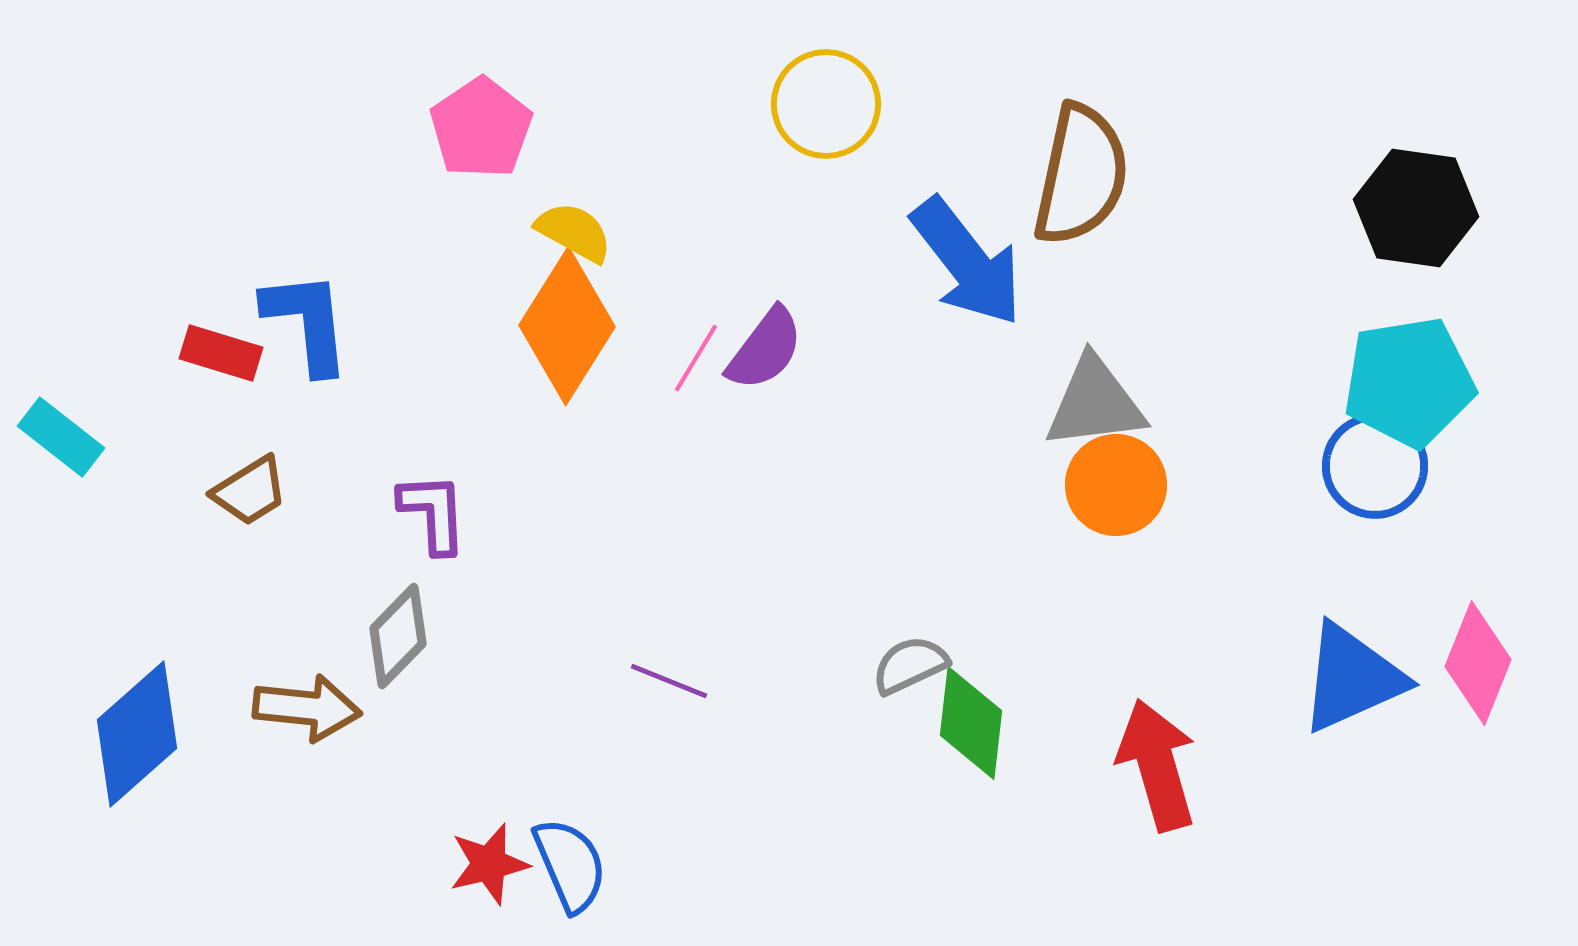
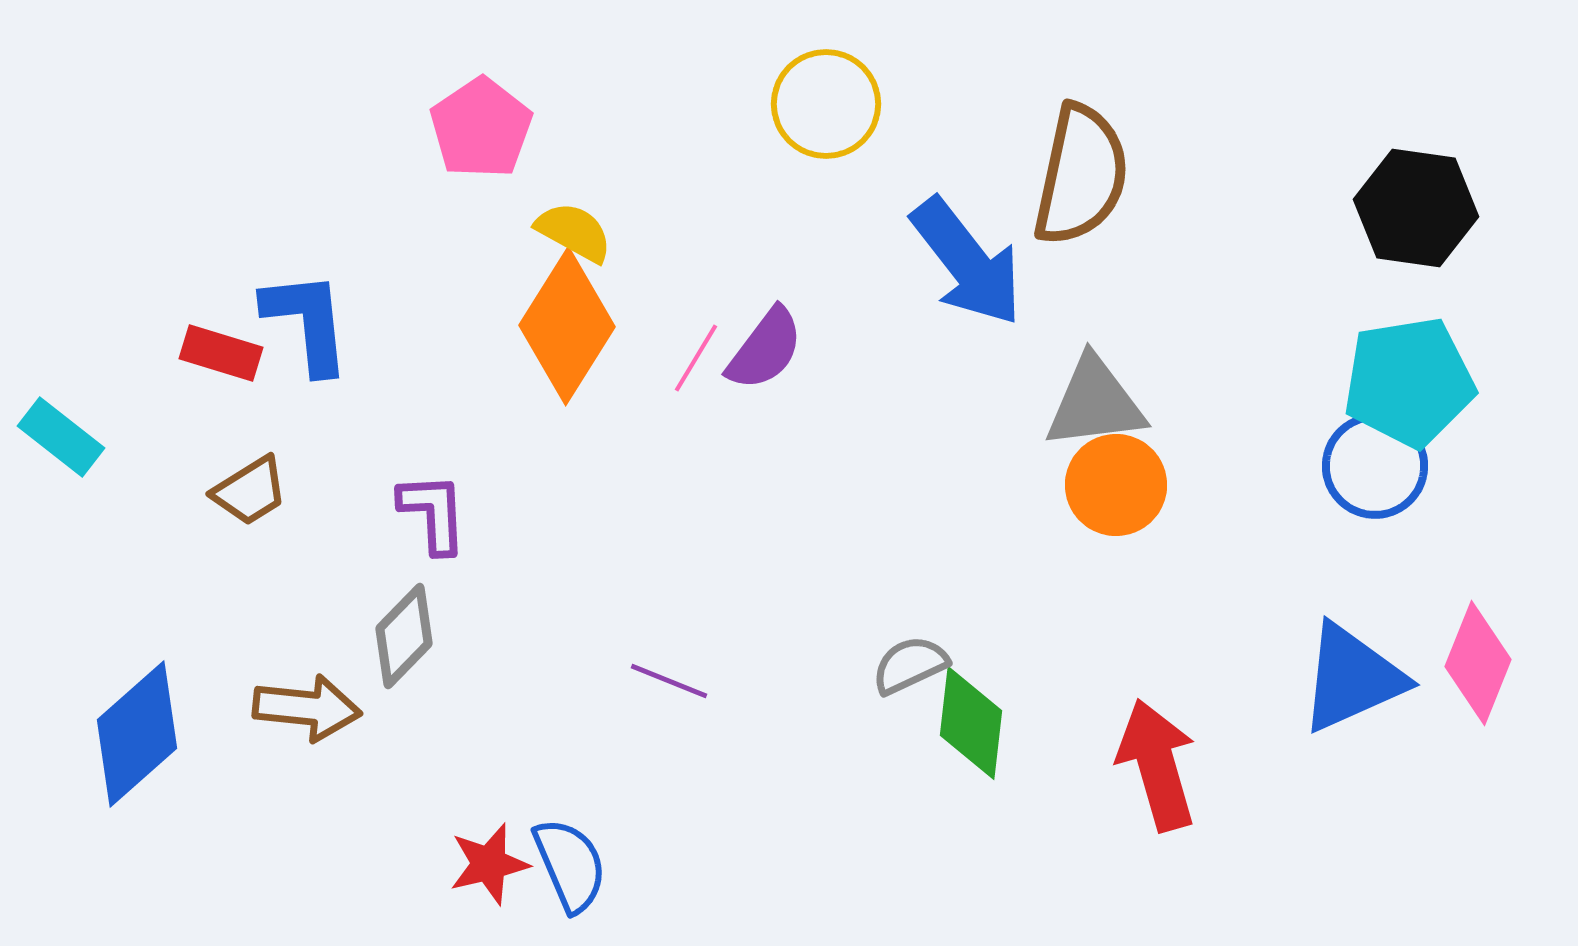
gray diamond: moved 6 px right
